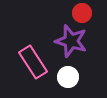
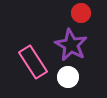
red circle: moved 1 px left
purple star: moved 4 px down; rotated 12 degrees clockwise
